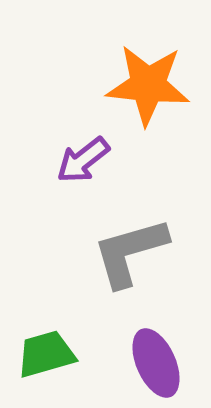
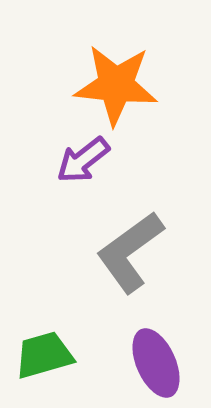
orange star: moved 32 px left
gray L-shape: rotated 20 degrees counterclockwise
green trapezoid: moved 2 px left, 1 px down
